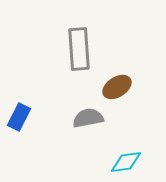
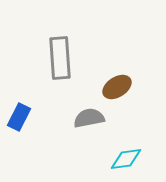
gray rectangle: moved 19 px left, 9 px down
gray semicircle: moved 1 px right
cyan diamond: moved 3 px up
